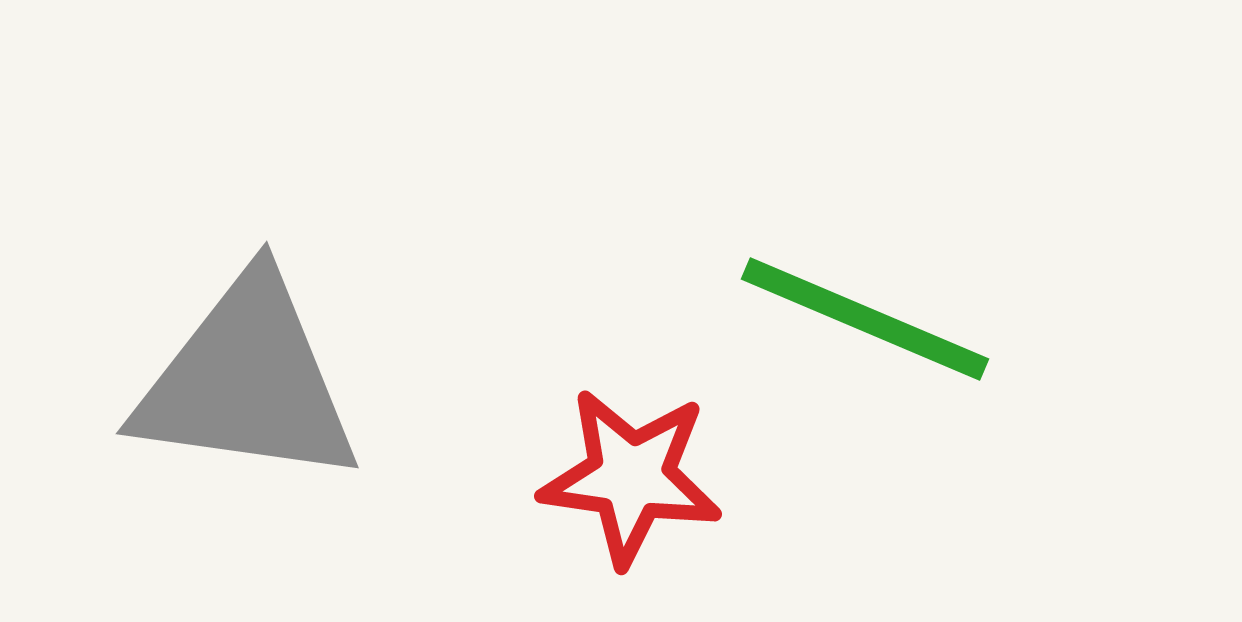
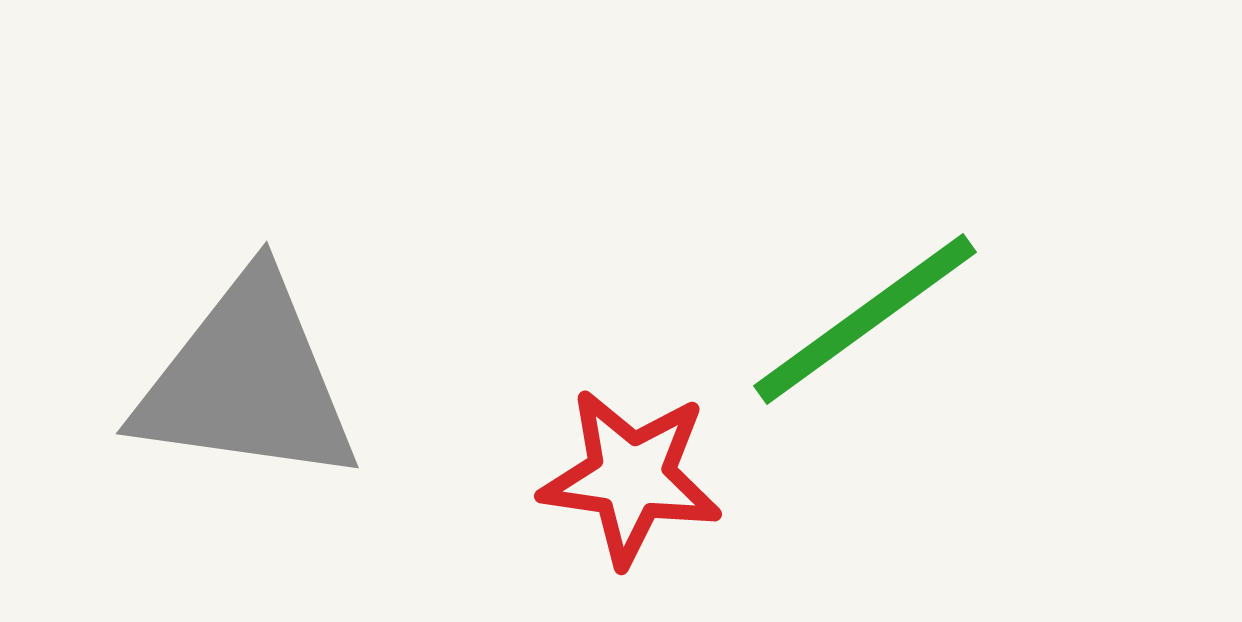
green line: rotated 59 degrees counterclockwise
